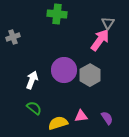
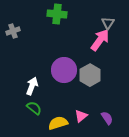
gray cross: moved 6 px up
white arrow: moved 6 px down
pink triangle: rotated 32 degrees counterclockwise
